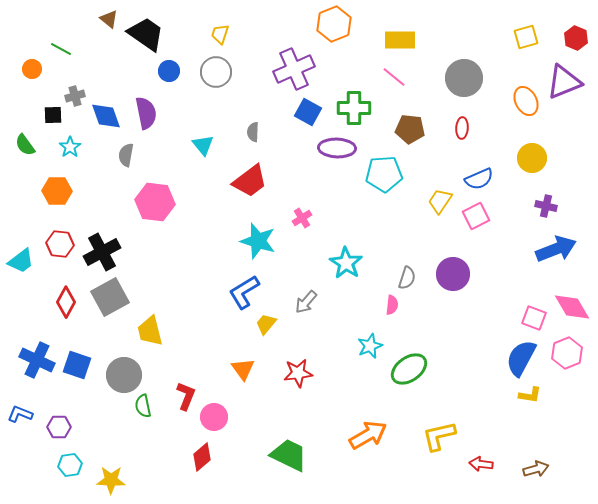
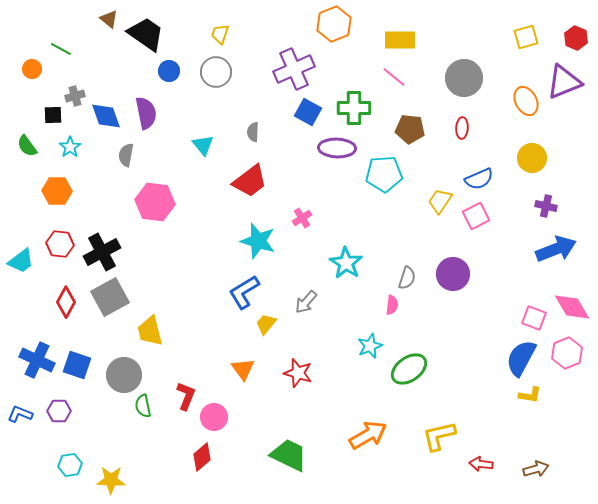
green semicircle at (25, 145): moved 2 px right, 1 px down
red star at (298, 373): rotated 24 degrees clockwise
purple hexagon at (59, 427): moved 16 px up
